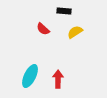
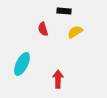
red semicircle: rotated 32 degrees clockwise
cyan ellipse: moved 8 px left, 12 px up
